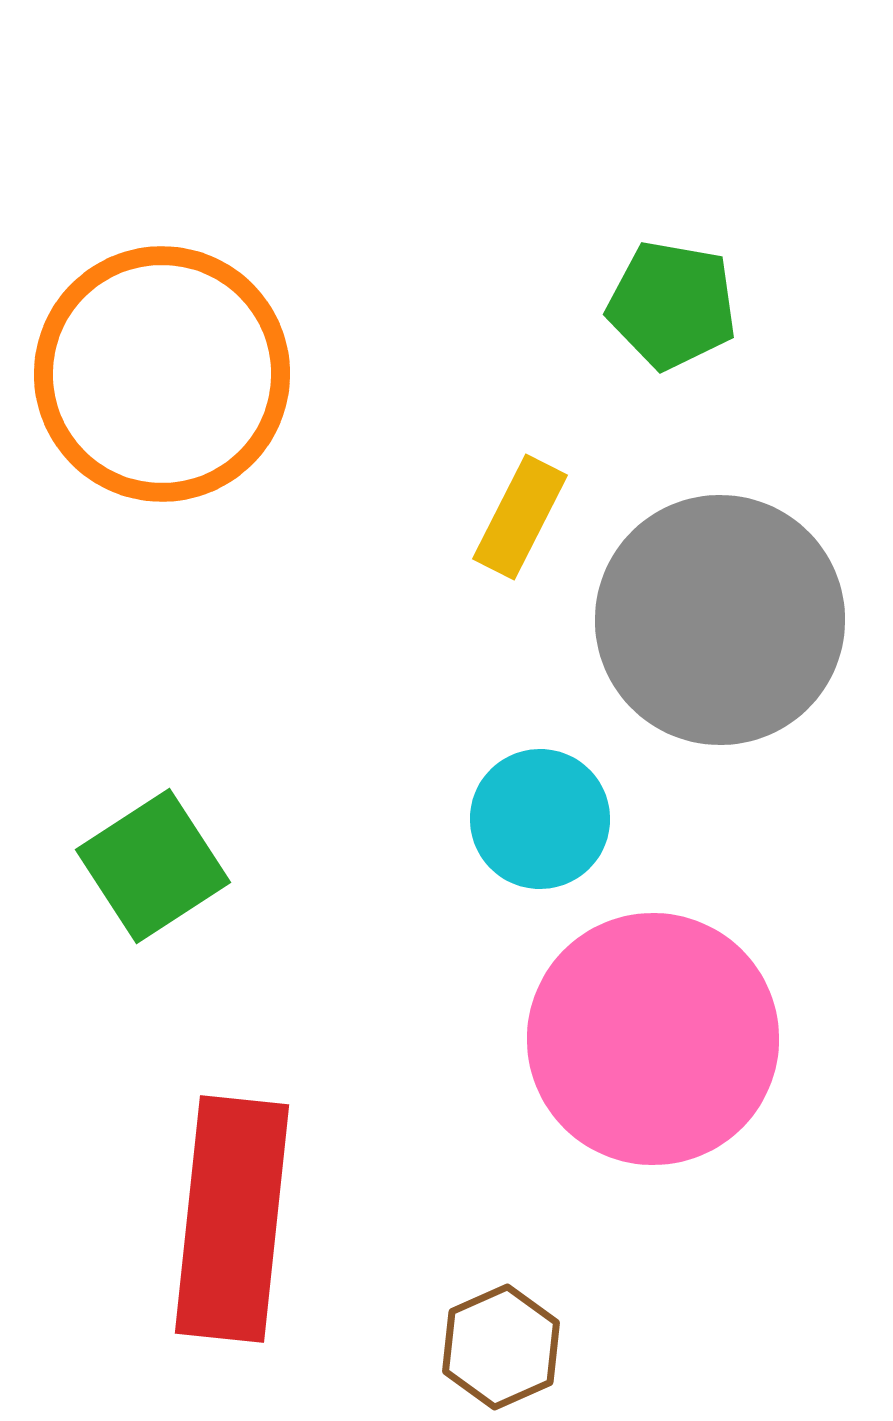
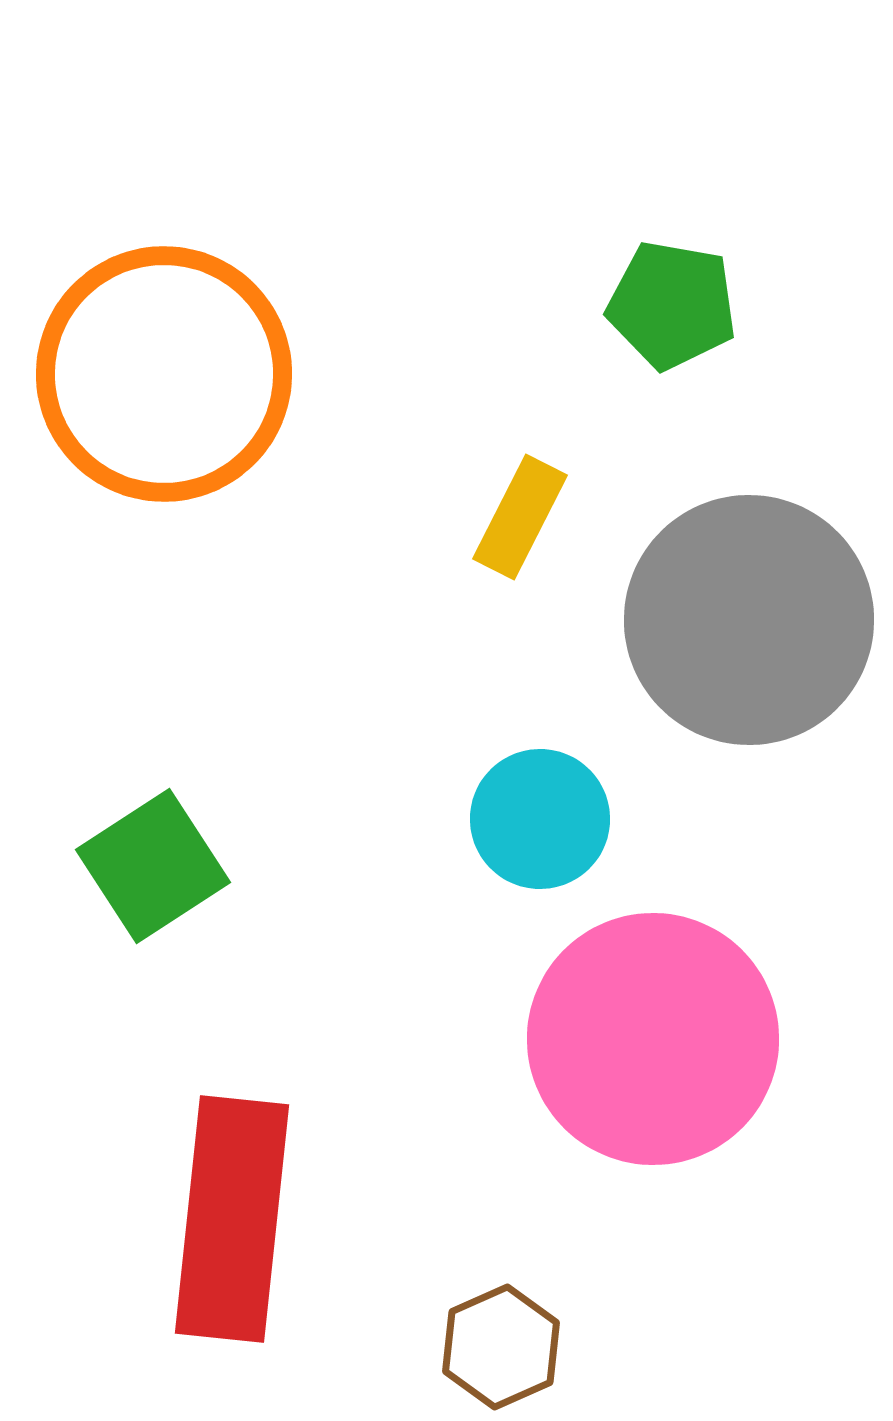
orange circle: moved 2 px right
gray circle: moved 29 px right
